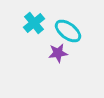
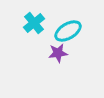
cyan ellipse: rotated 68 degrees counterclockwise
